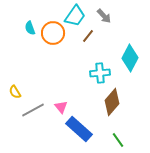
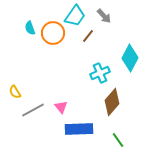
cyan cross: rotated 18 degrees counterclockwise
blue rectangle: rotated 44 degrees counterclockwise
